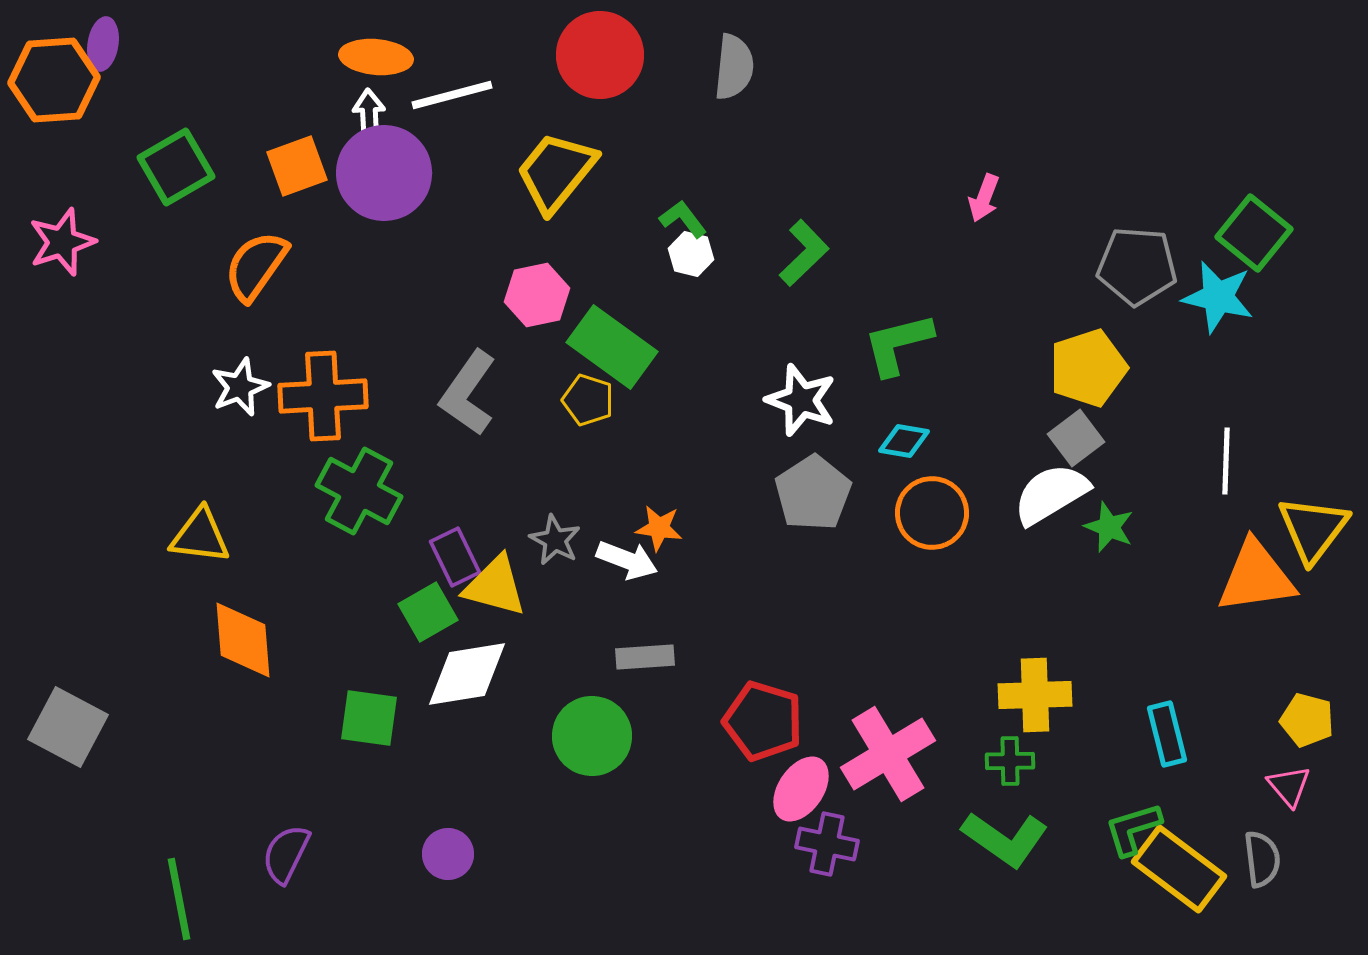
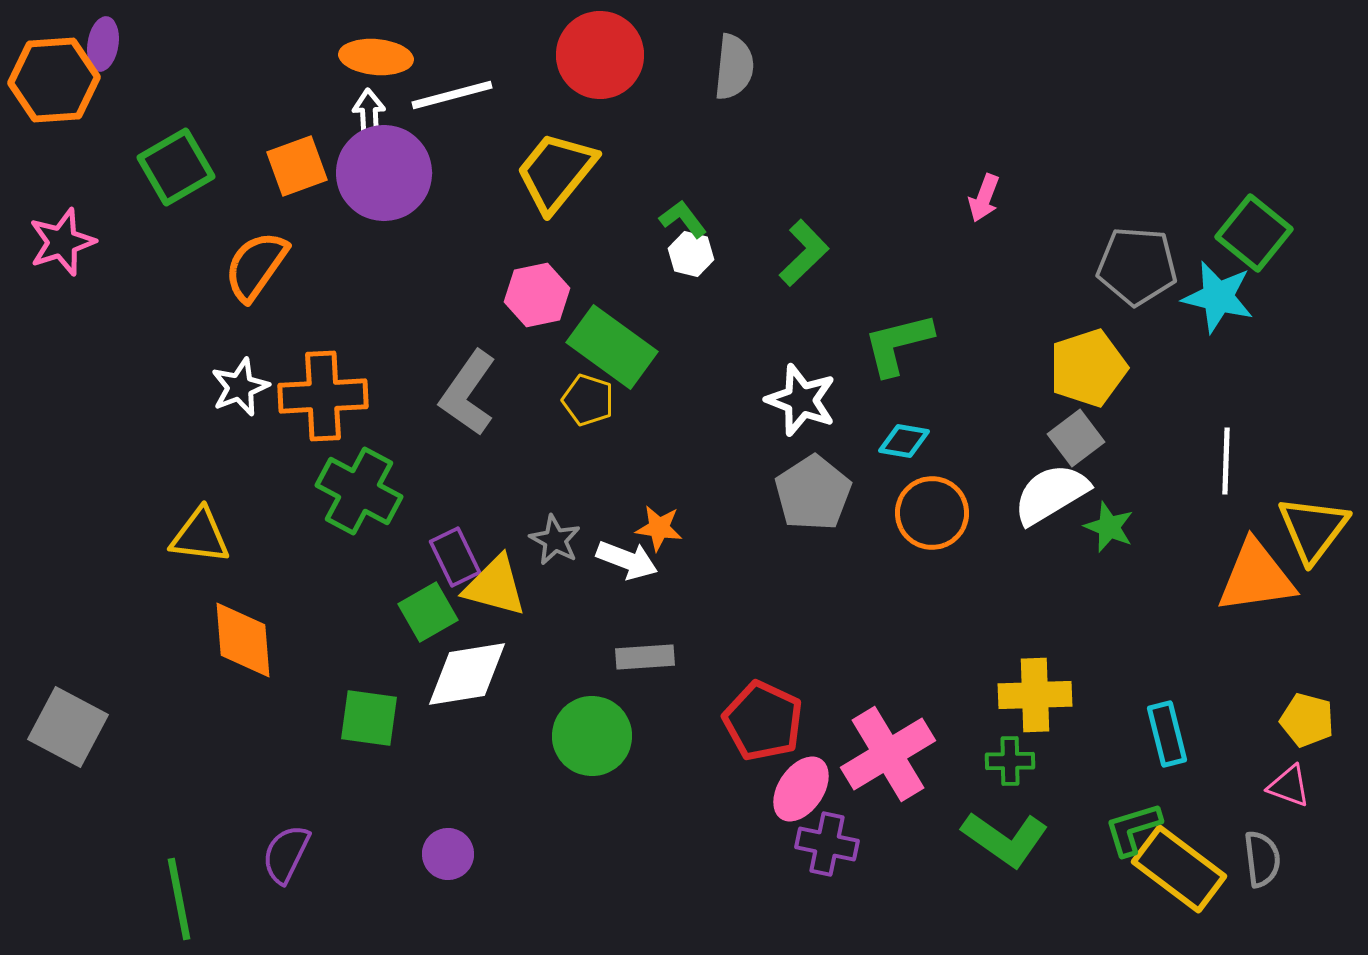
red pentagon at (763, 721): rotated 8 degrees clockwise
pink triangle at (1289, 786): rotated 30 degrees counterclockwise
